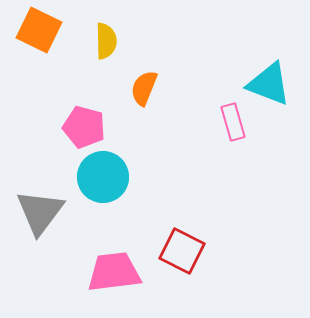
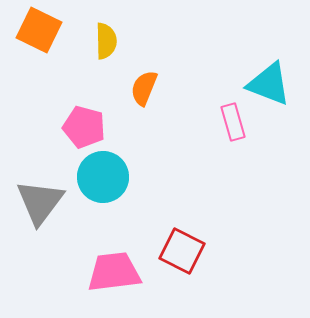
gray triangle: moved 10 px up
